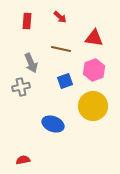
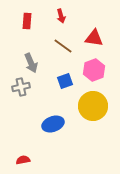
red arrow: moved 1 px right, 1 px up; rotated 32 degrees clockwise
brown line: moved 2 px right, 3 px up; rotated 24 degrees clockwise
blue ellipse: rotated 40 degrees counterclockwise
